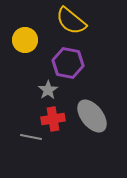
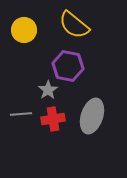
yellow semicircle: moved 3 px right, 4 px down
yellow circle: moved 1 px left, 10 px up
purple hexagon: moved 3 px down
gray ellipse: rotated 56 degrees clockwise
gray line: moved 10 px left, 23 px up; rotated 15 degrees counterclockwise
